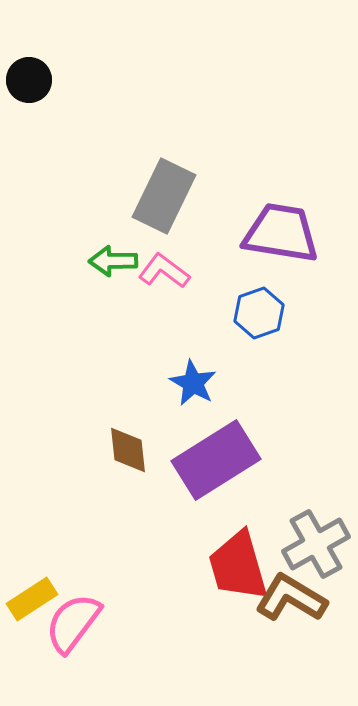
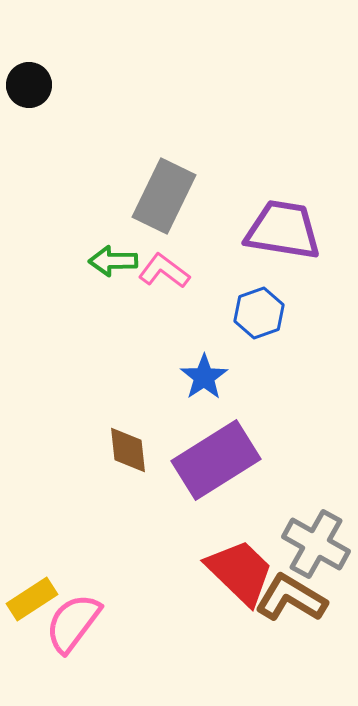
black circle: moved 5 px down
purple trapezoid: moved 2 px right, 3 px up
blue star: moved 11 px right, 6 px up; rotated 9 degrees clockwise
gray cross: rotated 32 degrees counterclockwise
red trapezoid: moved 2 px right, 6 px down; rotated 150 degrees clockwise
